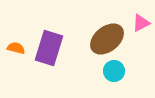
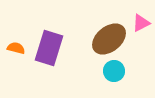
brown ellipse: moved 2 px right
